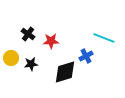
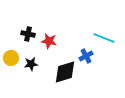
black cross: rotated 24 degrees counterclockwise
red star: moved 2 px left; rotated 14 degrees clockwise
